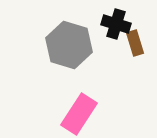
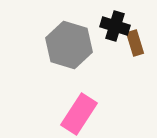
black cross: moved 1 px left, 2 px down
